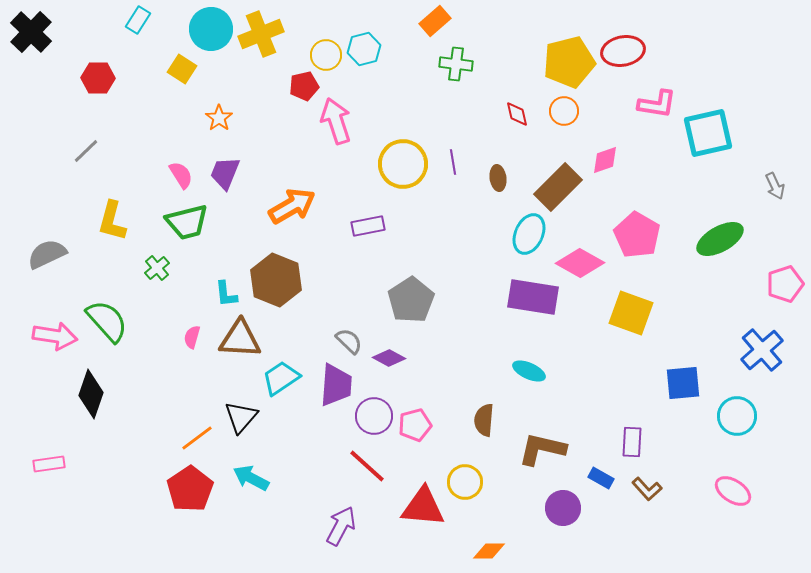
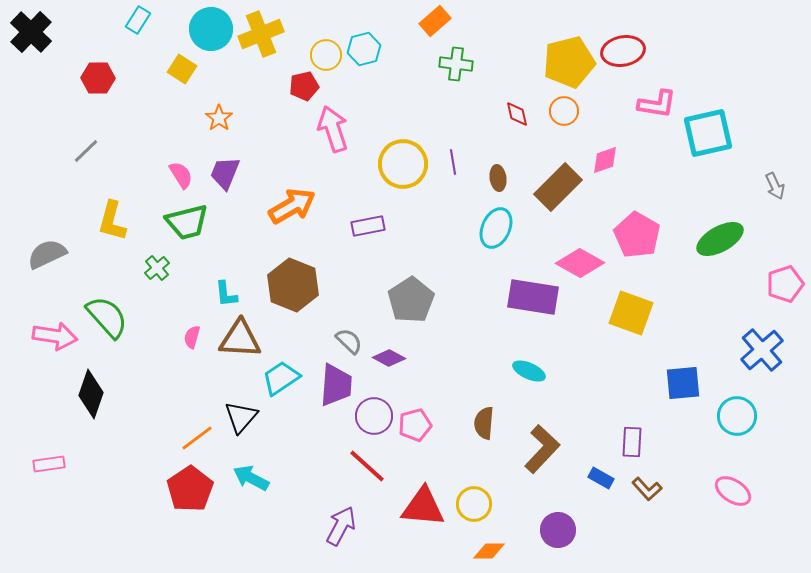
pink arrow at (336, 121): moved 3 px left, 8 px down
cyan ellipse at (529, 234): moved 33 px left, 6 px up
brown hexagon at (276, 280): moved 17 px right, 5 px down
green semicircle at (107, 321): moved 4 px up
brown semicircle at (484, 420): moved 3 px down
brown L-shape at (542, 449): rotated 120 degrees clockwise
yellow circle at (465, 482): moved 9 px right, 22 px down
purple circle at (563, 508): moved 5 px left, 22 px down
